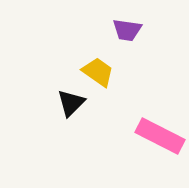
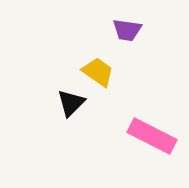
pink rectangle: moved 8 px left
